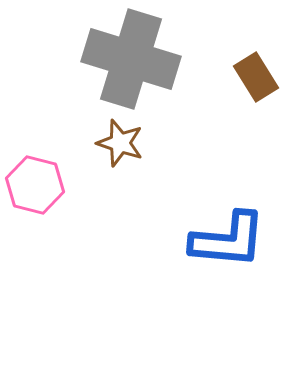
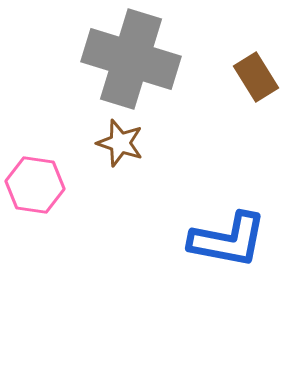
pink hexagon: rotated 6 degrees counterclockwise
blue L-shape: rotated 6 degrees clockwise
